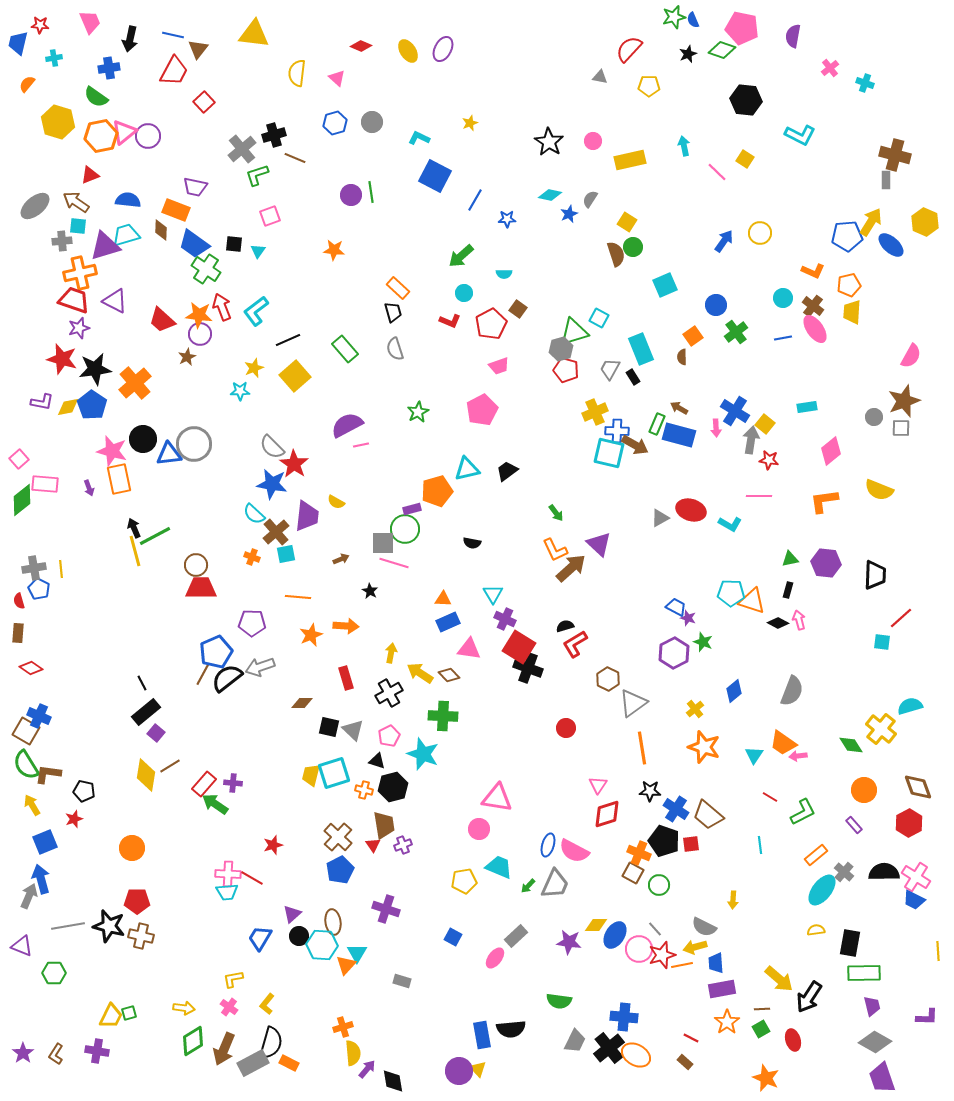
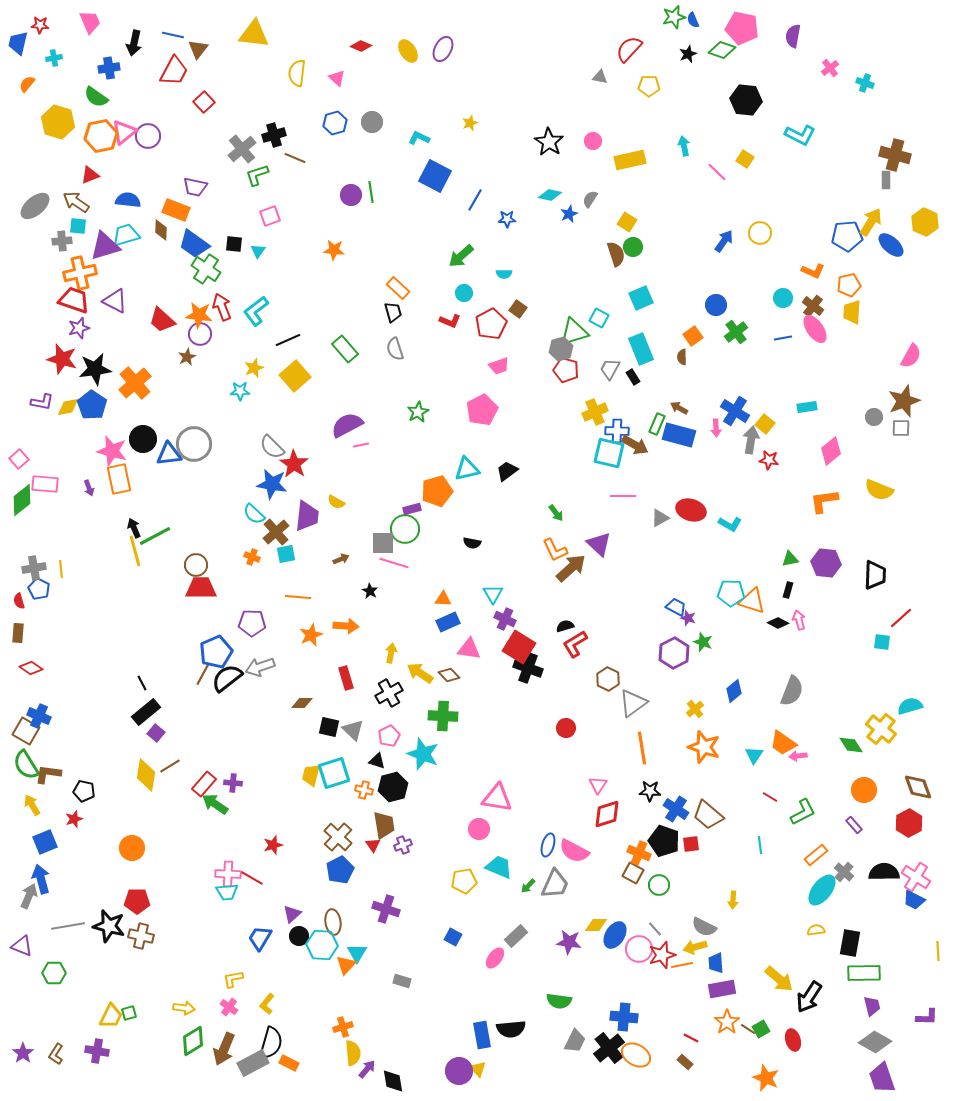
black arrow at (130, 39): moved 4 px right, 4 px down
cyan square at (665, 285): moved 24 px left, 13 px down
pink line at (759, 496): moved 136 px left
brown line at (762, 1009): moved 14 px left, 20 px down; rotated 35 degrees clockwise
